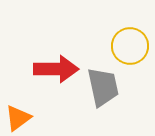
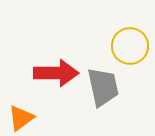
red arrow: moved 4 px down
orange triangle: moved 3 px right
